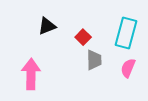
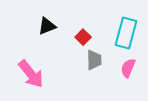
pink arrow: rotated 140 degrees clockwise
